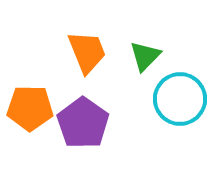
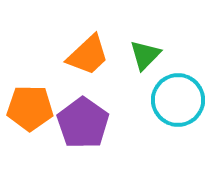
orange trapezoid: moved 1 px right, 3 px down; rotated 69 degrees clockwise
green triangle: moved 1 px up
cyan circle: moved 2 px left, 1 px down
